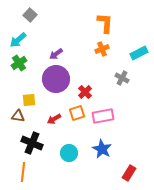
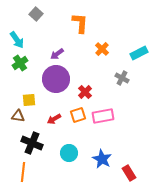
gray square: moved 6 px right, 1 px up
orange L-shape: moved 25 px left
cyan arrow: moved 1 px left; rotated 84 degrees counterclockwise
orange cross: rotated 24 degrees counterclockwise
purple arrow: moved 1 px right
green cross: moved 1 px right
orange square: moved 1 px right, 2 px down
blue star: moved 10 px down
red rectangle: rotated 63 degrees counterclockwise
